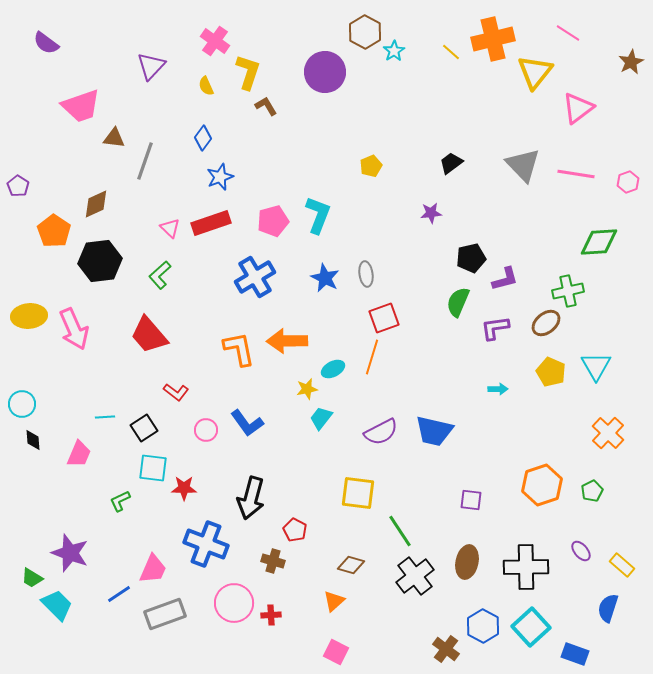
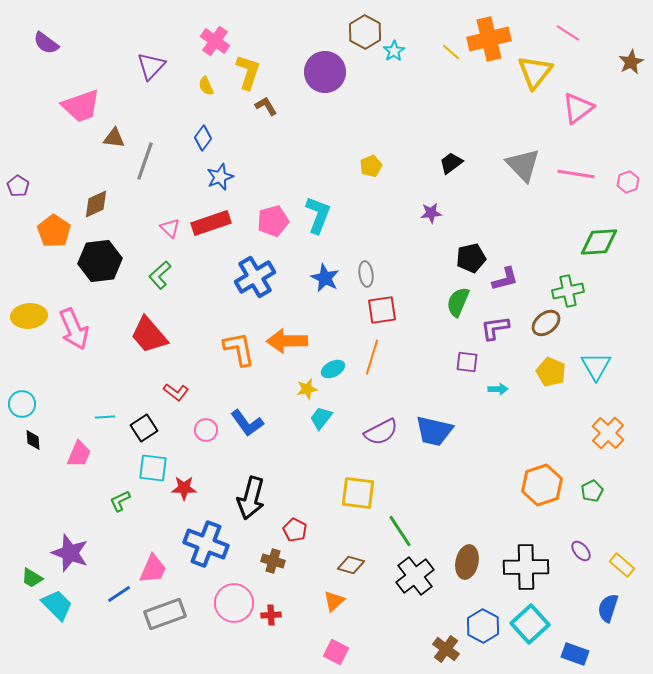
orange cross at (493, 39): moved 4 px left
red square at (384, 318): moved 2 px left, 8 px up; rotated 12 degrees clockwise
purple square at (471, 500): moved 4 px left, 138 px up
cyan square at (531, 627): moved 1 px left, 3 px up
